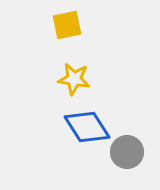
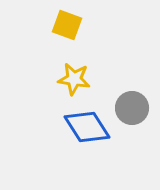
yellow square: rotated 32 degrees clockwise
gray circle: moved 5 px right, 44 px up
